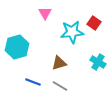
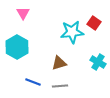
pink triangle: moved 22 px left
cyan hexagon: rotated 15 degrees counterclockwise
gray line: rotated 35 degrees counterclockwise
